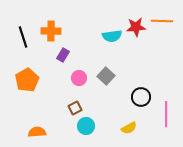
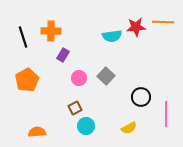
orange line: moved 1 px right, 1 px down
